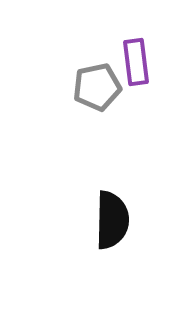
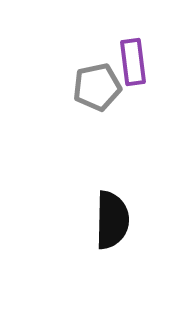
purple rectangle: moved 3 px left
